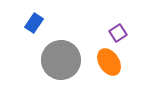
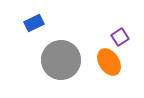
blue rectangle: rotated 30 degrees clockwise
purple square: moved 2 px right, 4 px down
